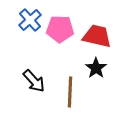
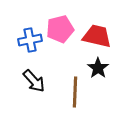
blue cross: moved 20 px down; rotated 30 degrees clockwise
pink pentagon: rotated 16 degrees counterclockwise
black star: moved 2 px right
brown line: moved 5 px right
